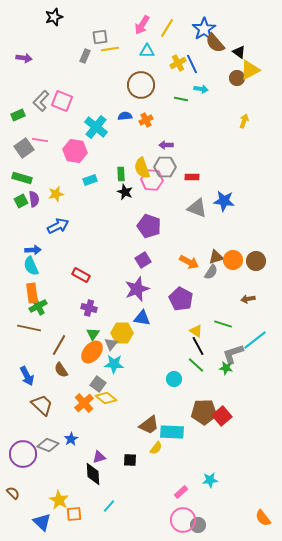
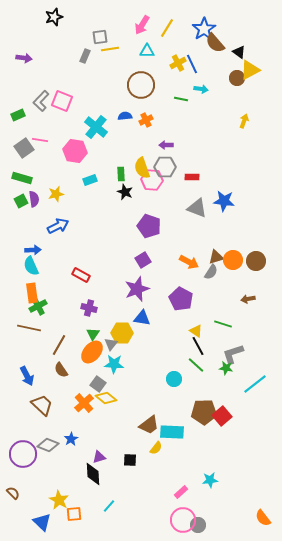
cyan line at (255, 340): moved 44 px down
